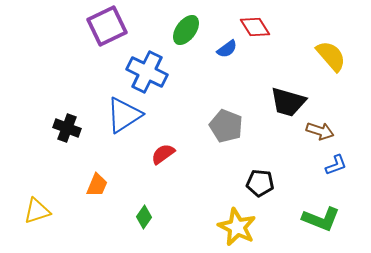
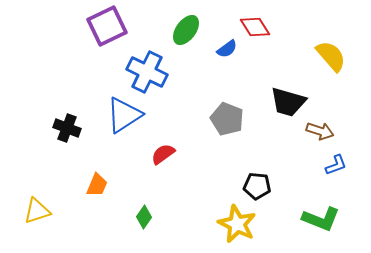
gray pentagon: moved 1 px right, 7 px up
black pentagon: moved 3 px left, 3 px down
yellow star: moved 3 px up
